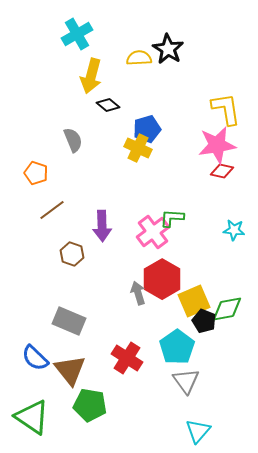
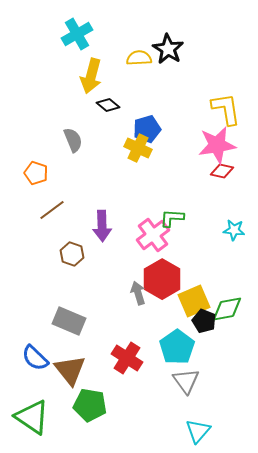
pink cross: moved 3 px down
